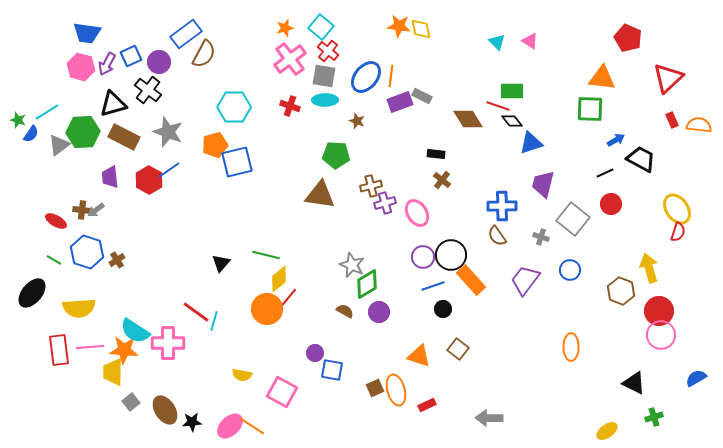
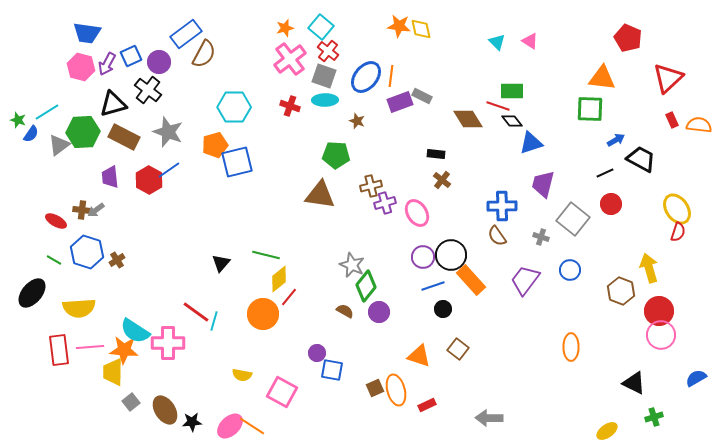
gray square at (324, 76): rotated 10 degrees clockwise
green diamond at (367, 284): moved 1 px left, 2 px down; rotated 20 degrees counterclockwise
orange circle at (267, 309): moved 4 px left, 5 px down
purple circle at (315, 353): moved 2 px right
